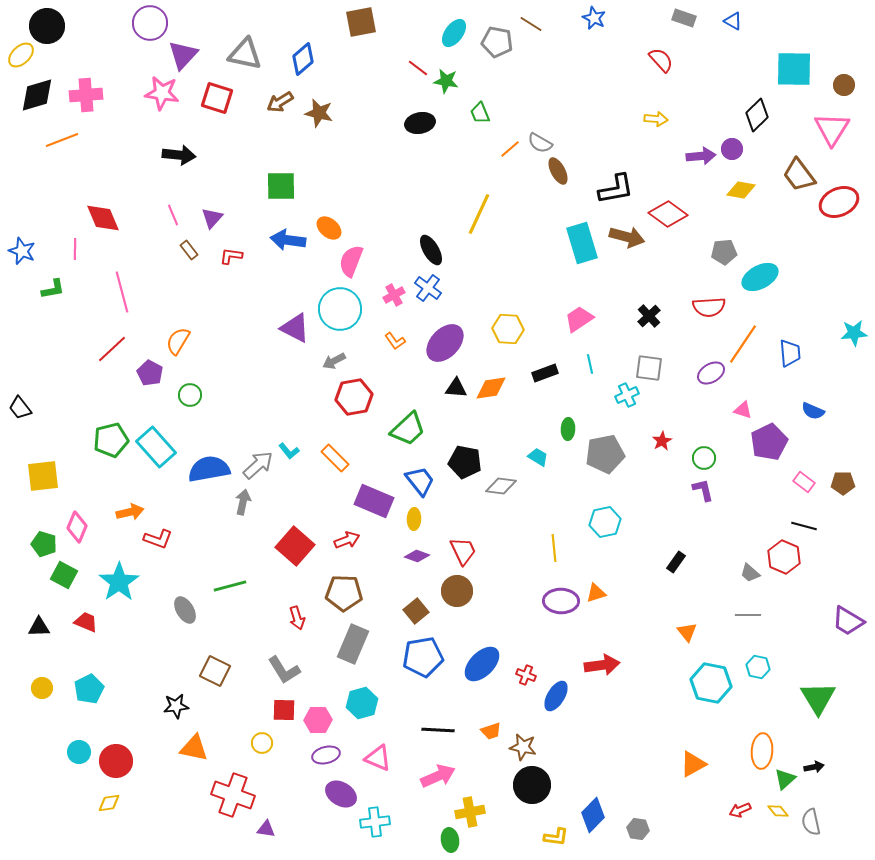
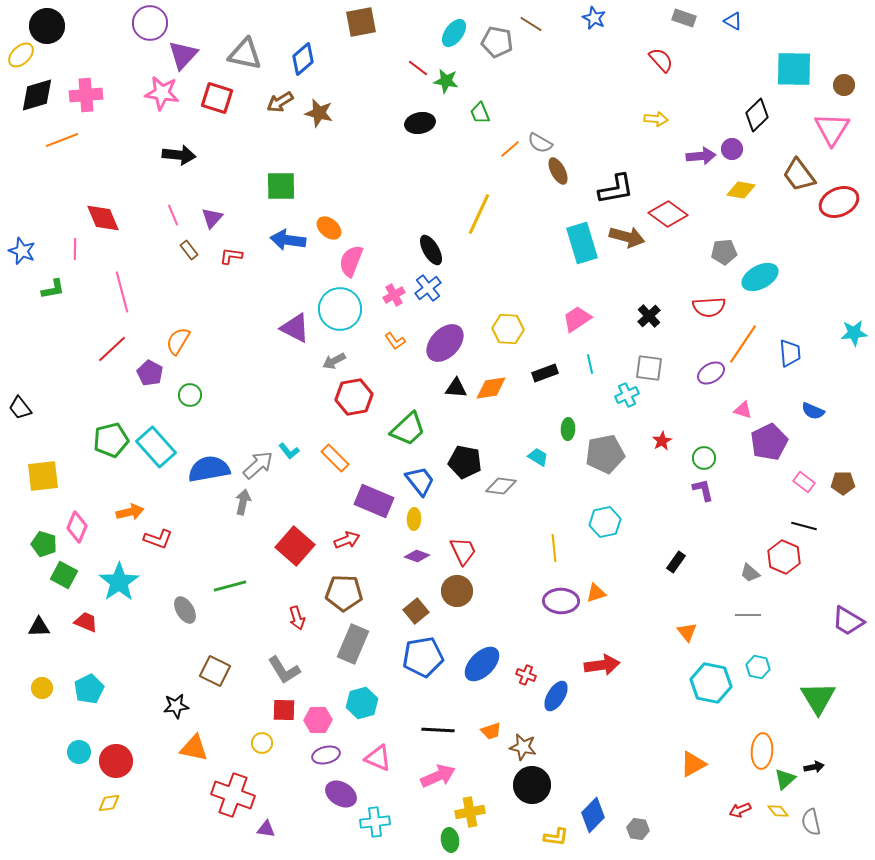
blue cross at (428, 288): rotated 16 degrees clockwise
pink trapezoid at (579, 319): moved 2 px left
